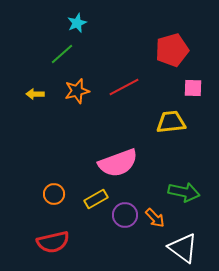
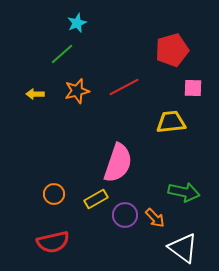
pink semicircle: rotated 51 degrees counterclockwise
